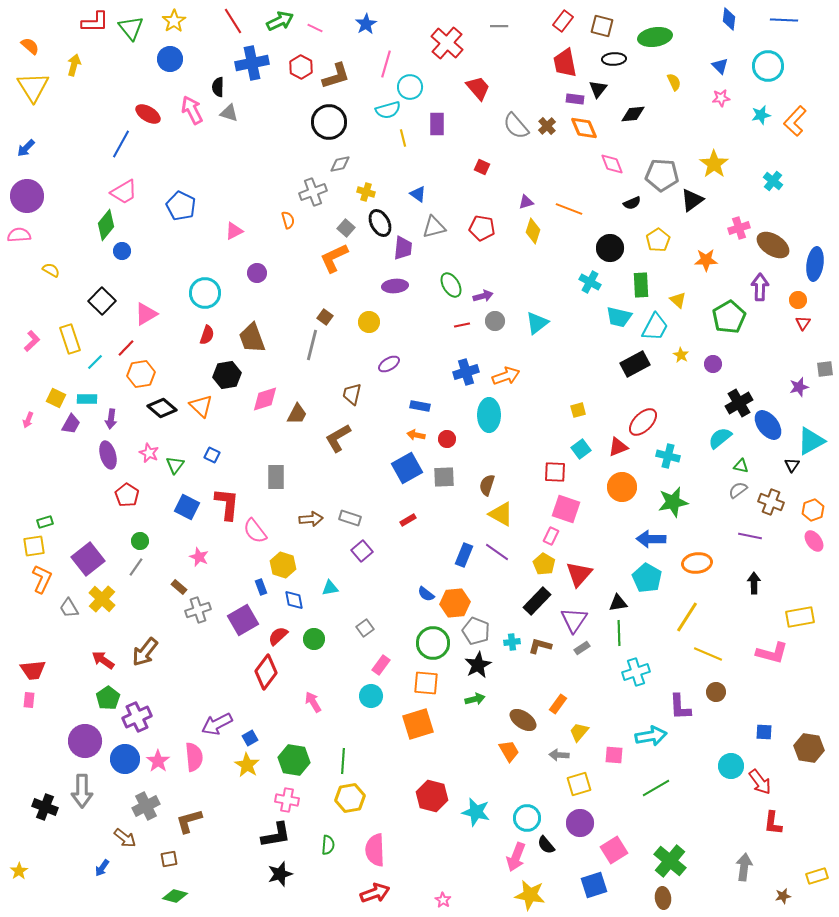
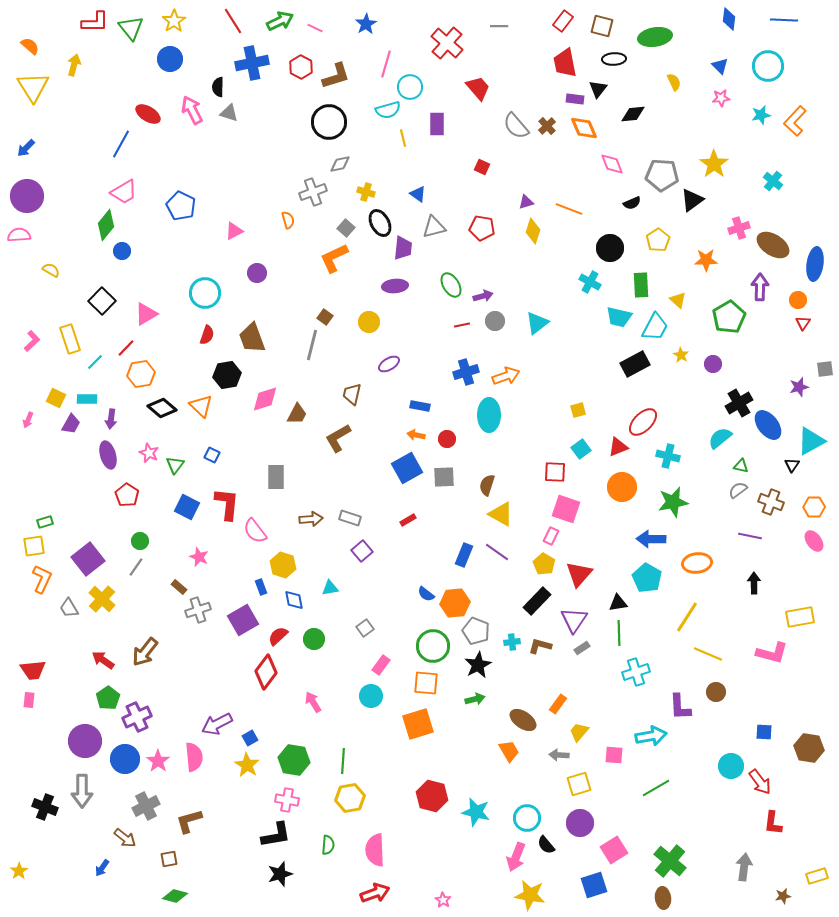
orange hexagon at (813, 510): moved 1 px right, 3 px up; rotated 20 degrees clockwise
green circle at (433, 643): moved 3 px down
